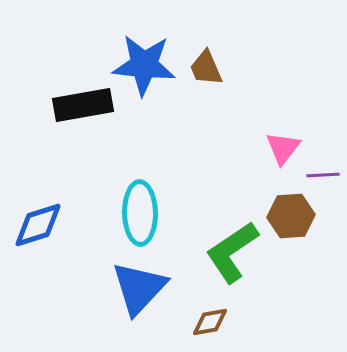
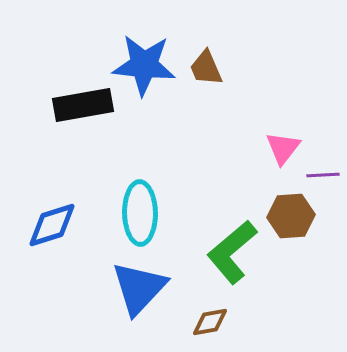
blue diamond: moved 14 px right
green L-shape: rotated 6 degrees counterclockwise
